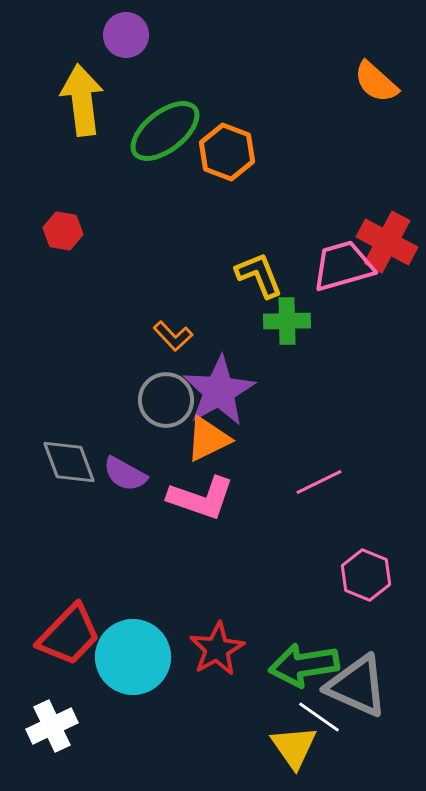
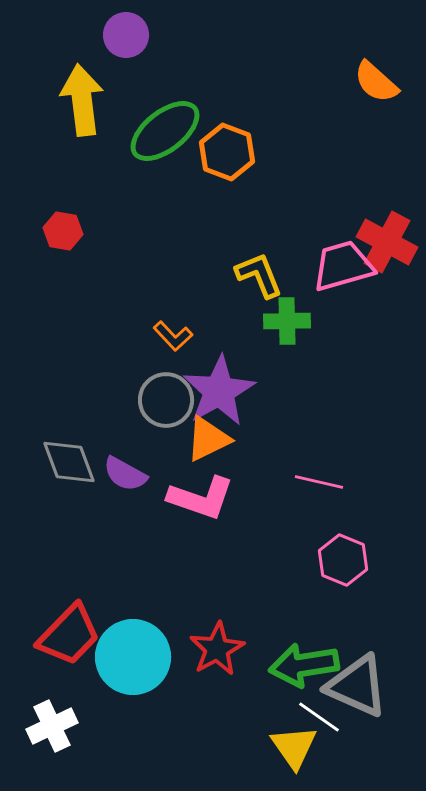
pink line: rotated 39 degrees clockwise
pink hexagon: moved 23 px left, 15 px up
